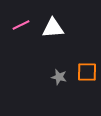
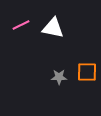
white triangle: rotated 15 degrees clockwise
gray star: rotated 14 degrees counterclockwise
